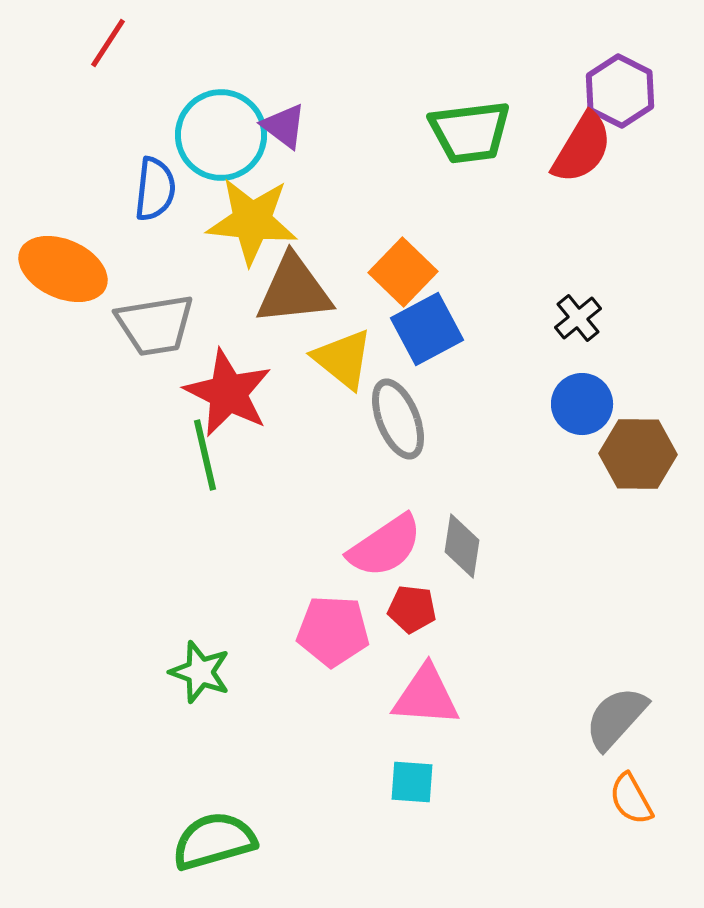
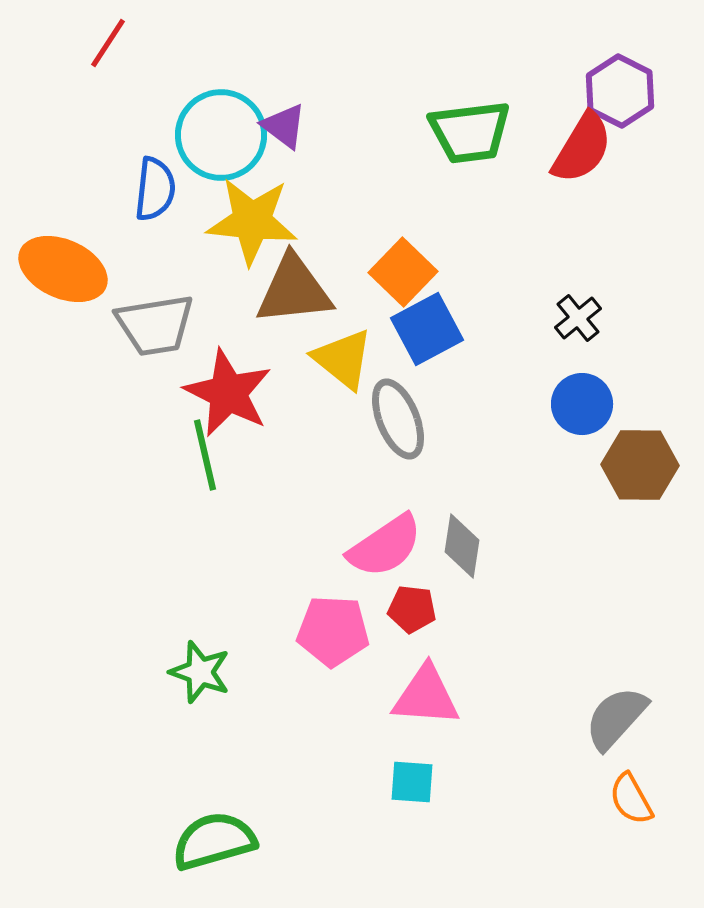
brown hexagon: moved 2 px right, 11 px down
